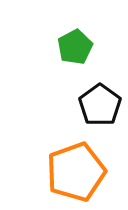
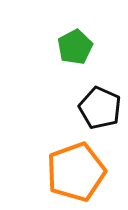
black pentagon: moved 3 px down; rotated 12 degrees counterclockwise
